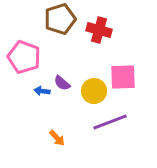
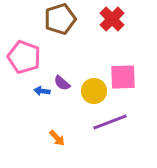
red cross: moved 13 px right, 11 px up; rotated 30 degrees clockwise
